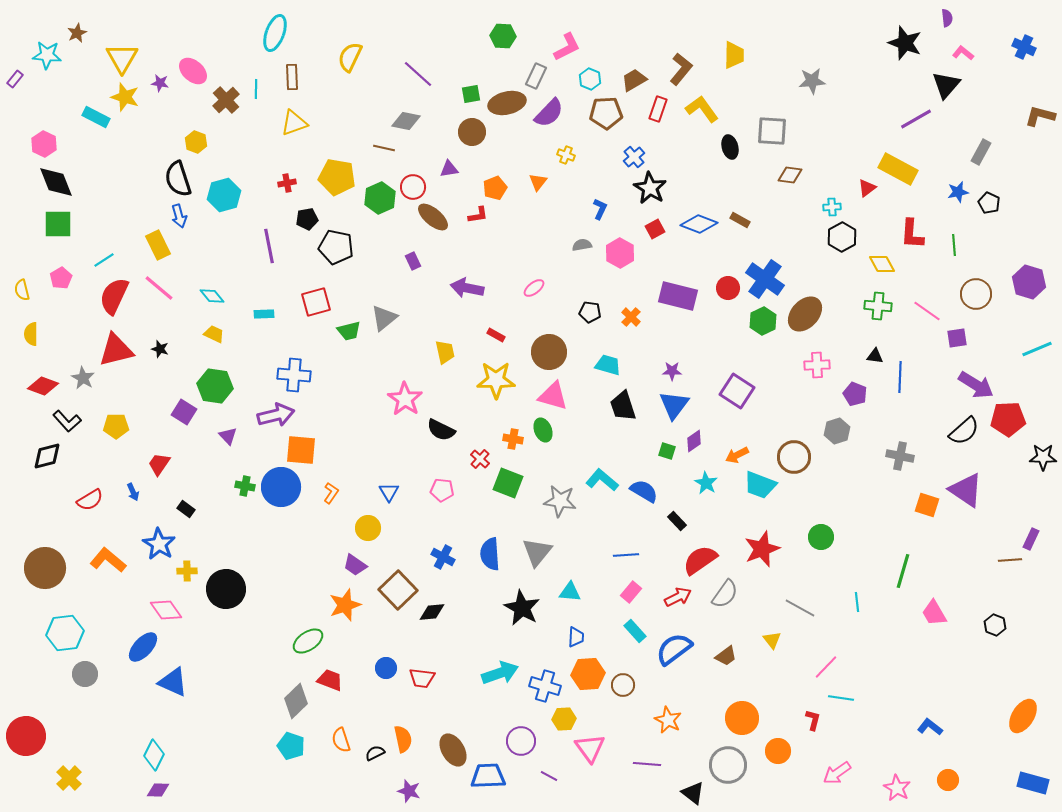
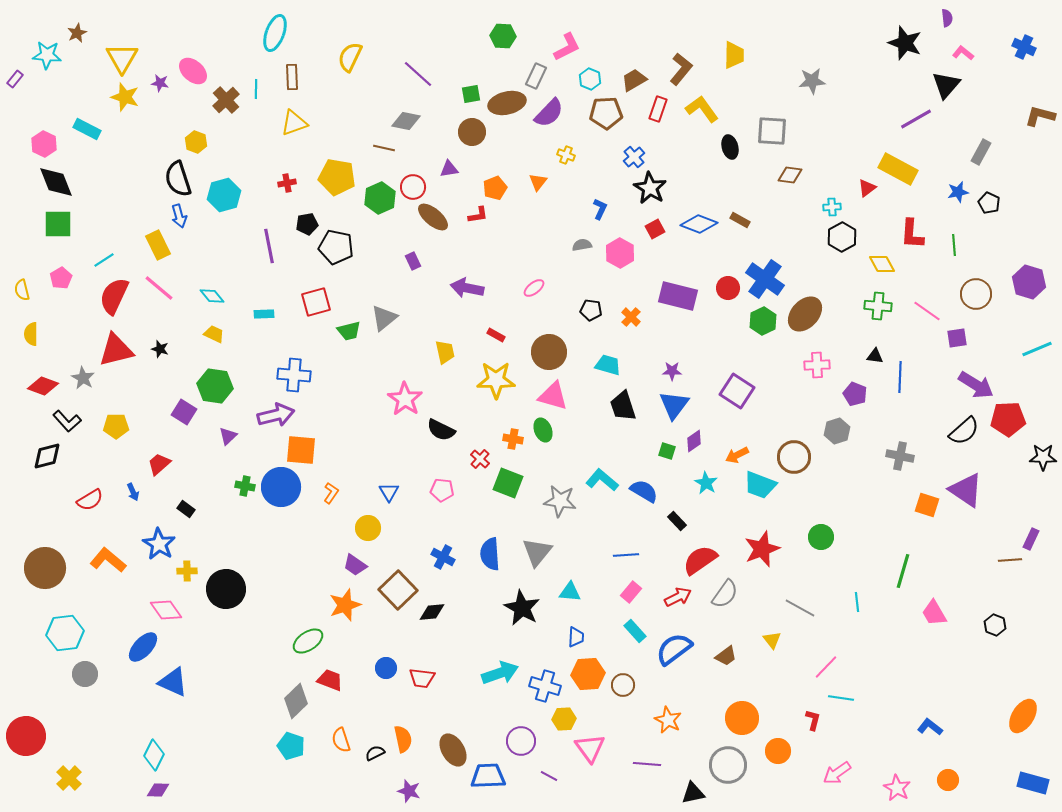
cyan rectangle at (96, 117): moved 9 px left, 12 px down
black pentagon at (307, 219): moved 5 px down
black pentagon at (590, 312): moved 1 px right, 2 px up
purple triangle at (228, 436): rotated 30 degrees clockwise
red trapezoid at (159, 464): rotated 15 degrees clockwise
black triangle at (693, 793): rotated 50 degrees counterclockwise
